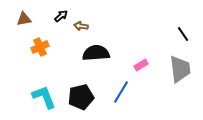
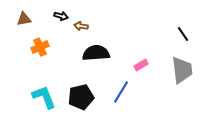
black arrow: rotated 56 degrees clockwise
gray trapezoid: moved 2 px right, 1 px down
